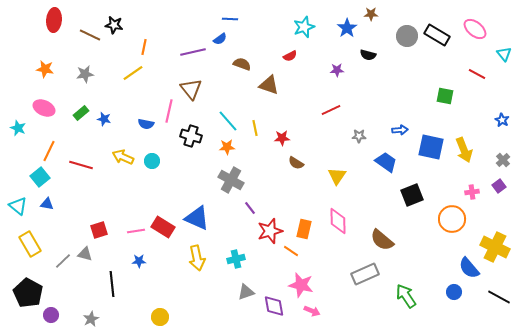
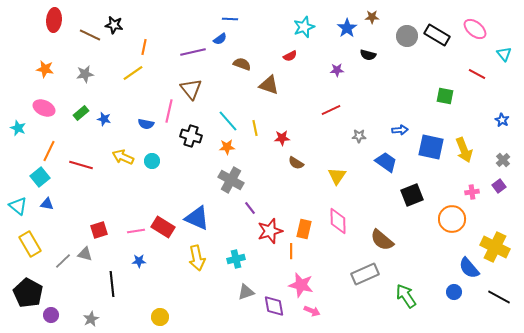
brown star at (371, 14): moved 1 px right, 3 px down
orange line at (291, 251): rotated 56 degrees clockwise
